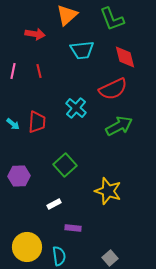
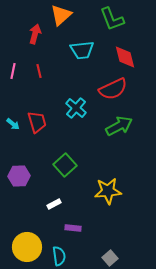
orange triangle: moved 6 px left
red arrow: rotated 84 degrees counterclockwise
red trapezoid: rotated 20 degrees counterclockwise
yellow star: rotated 24 degrees counterclockwise
